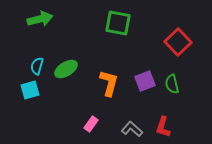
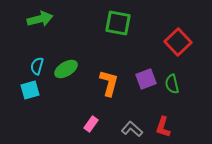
purple square: moved 1 px right, 2 px up
